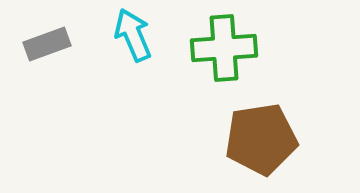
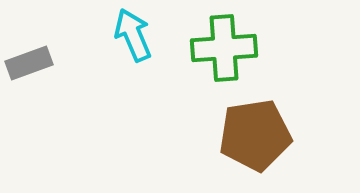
gray rectangle: moved 18 px left, 19 px down
brown pentagon: moved 6 px left, 4 px up
